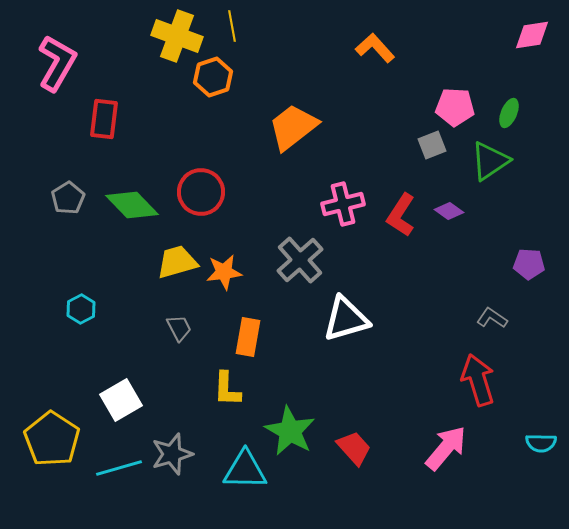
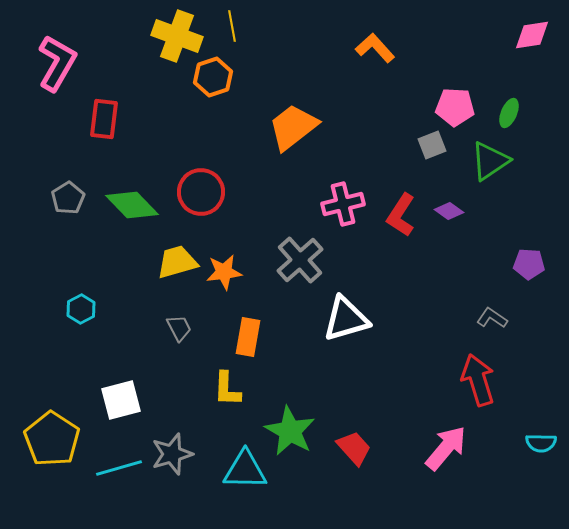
white square: rotated 15 degrees clockwise
